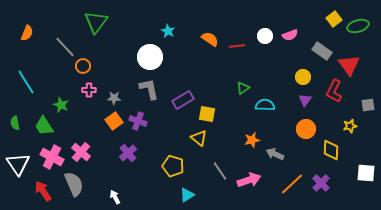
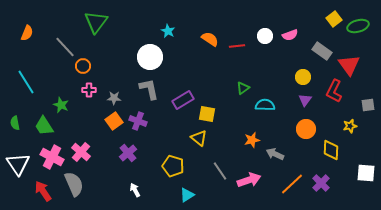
white arrow at (115, 197): moved 20 px right, 7 px up
